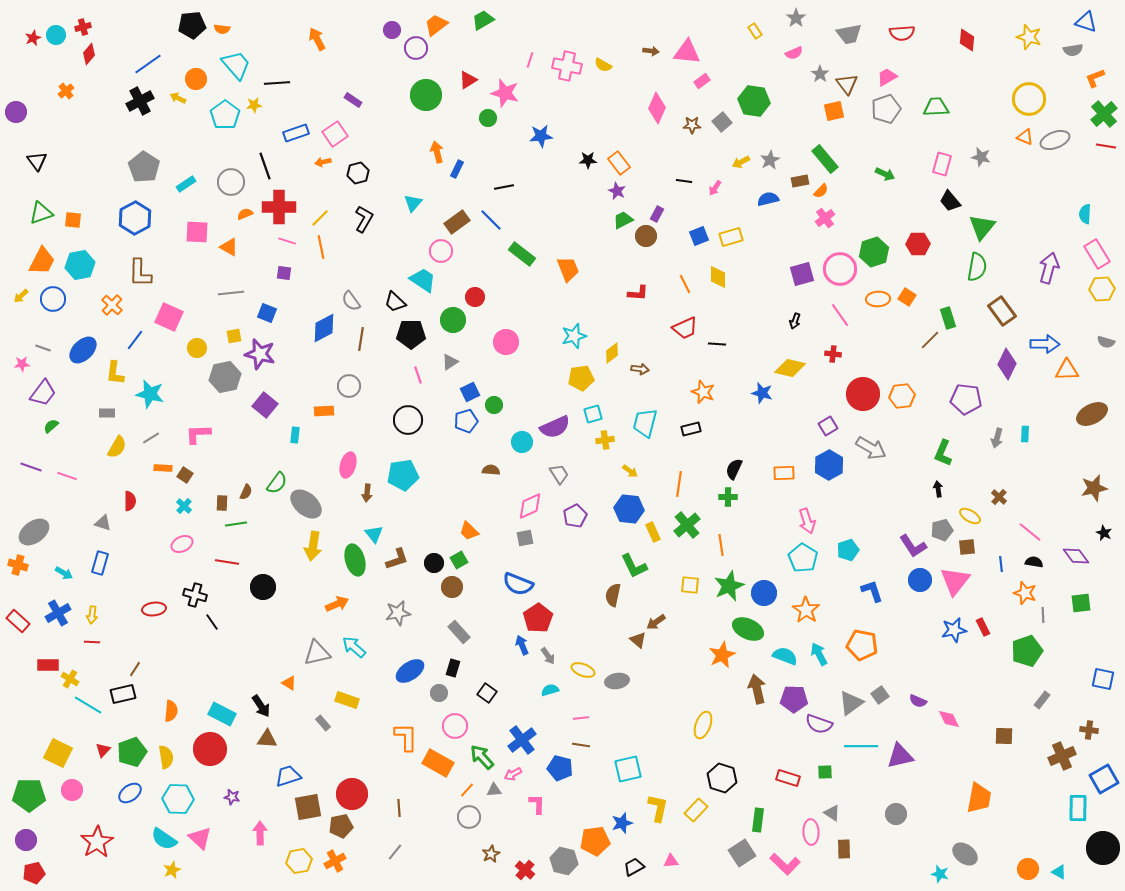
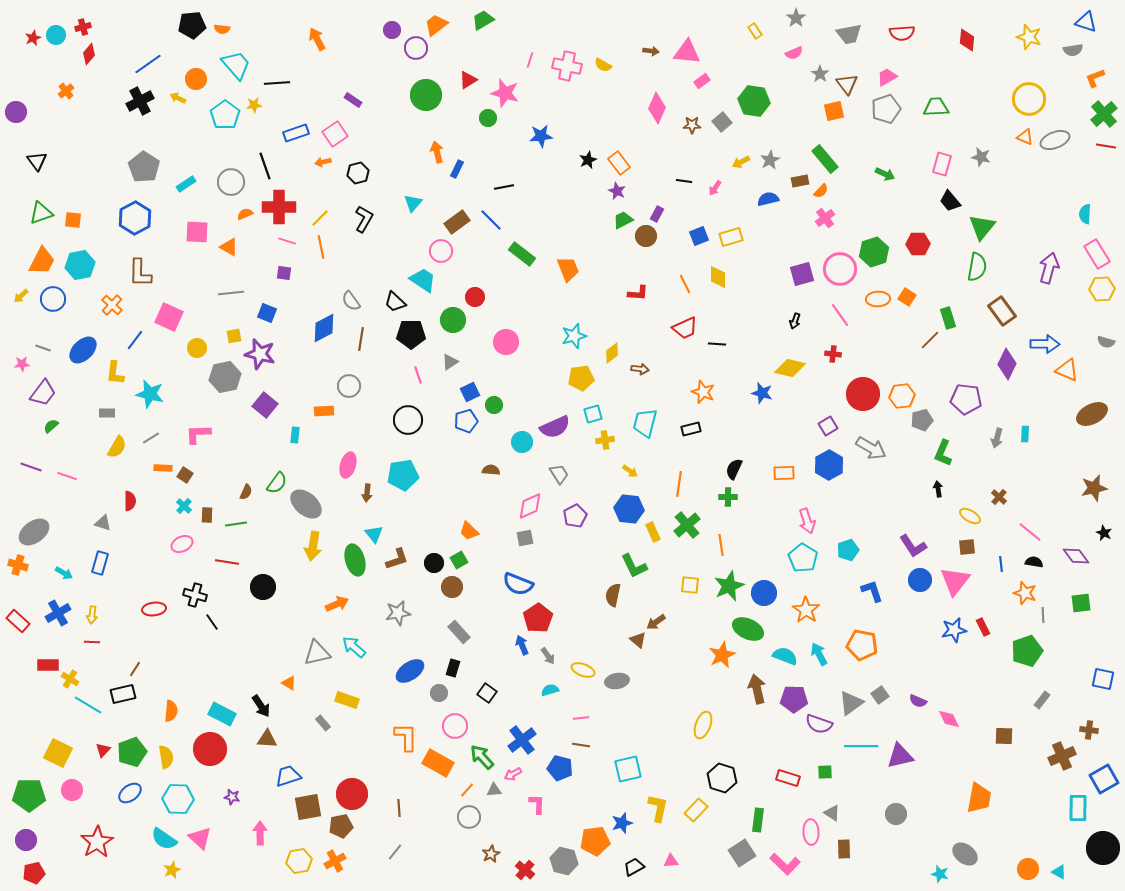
black star at (588, 160): rotated 24 degrees counterclockwise
orange triangle at (1067, 370): rotated 25 degrees clockwise
brown rectangle at (222, 503): moved 15 px left, 12 px down
gray pentagon at (942, 530): moved 20 px left, 110 px up
